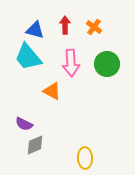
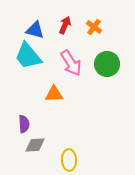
red arrow: rotated 24 degrees clockwise
cyan trapezoid: moved 1 px up
pink arrow: rotated 28 degrees counterclockwise
orange triangle: moved 2 px right, 3 px down; rotated 30 degrees counterclockwise
purple semicircle: rotated 120 degrees counterclockwise
gray diamond: rotated 20 degrees clockwise
yellow ellipse: moved 16 px left, 2 px down
